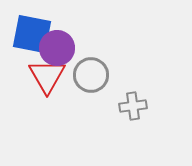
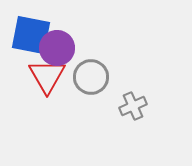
blue square: moved 1 px left, 1 px down
gray circle: moved 2 px down
gray cross: rotated 16 degrees counterclockwise
